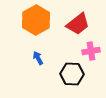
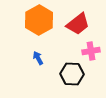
orange hexagon: moved 3 px right
